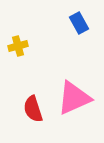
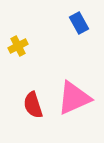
yellow cross: rotated 12 degrees counterclockwise
red semicircle: moved 4 px up
